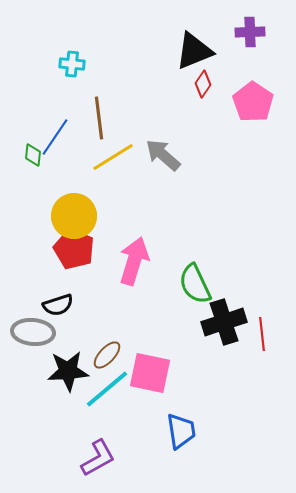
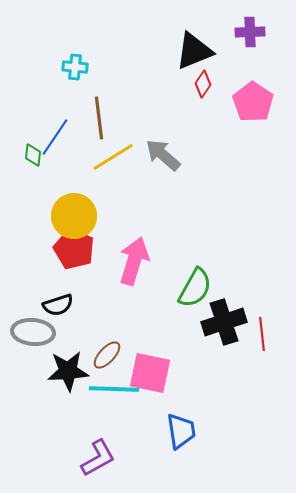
cyan cross: moved 3 px right, 3 px down
green semicircle: moved 4 px down; rotated 126 degrees counterclockwise
cyan line: moved 7 px right; rotated 42 degrees clockwise
